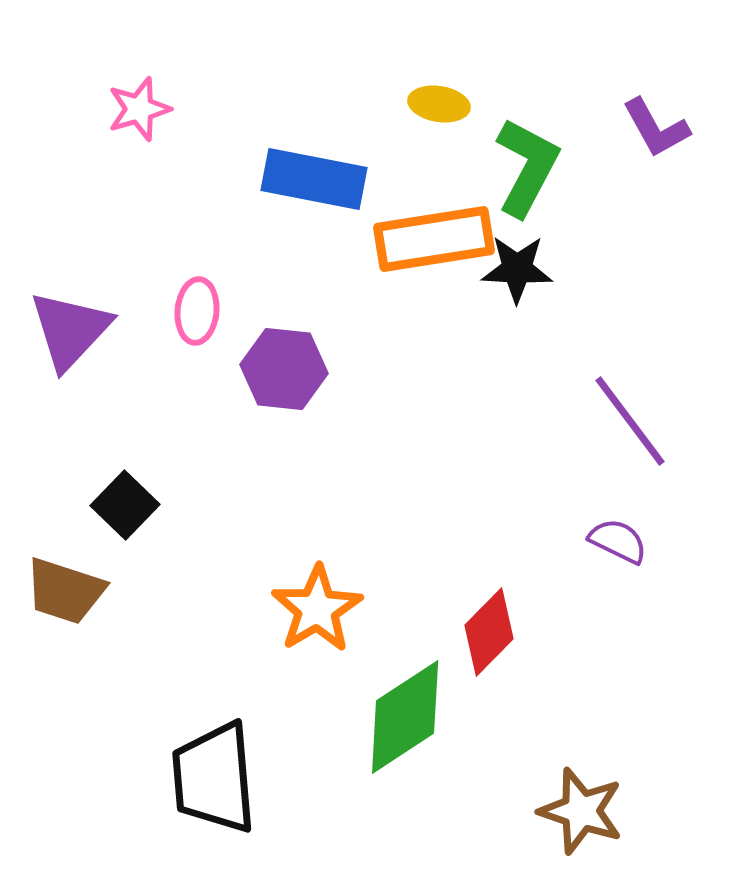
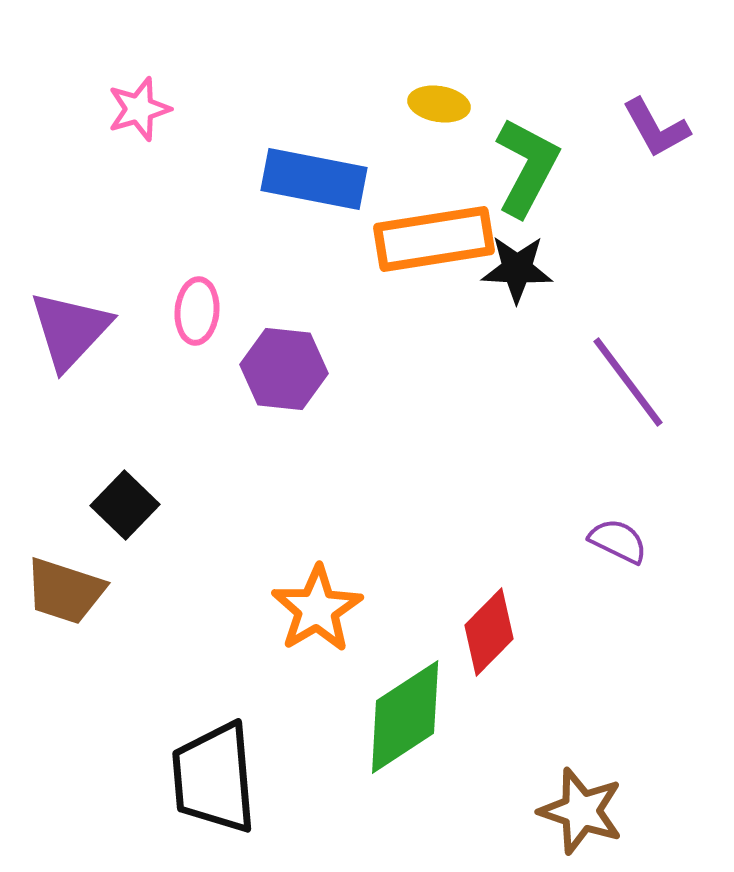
purple line: moved 2 px left, 39 px up
